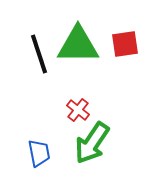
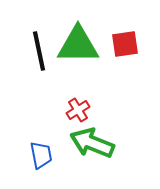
black line: moved 3 px up; rotated 6 degrees clockwise
red cross: rotated 20 degrees clockwise
green arrow: rotated 78 degrees clockwise
blue trapezoid: moved 2 px right, 2 px down
